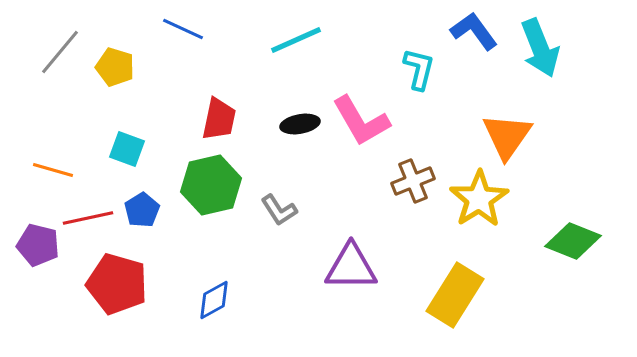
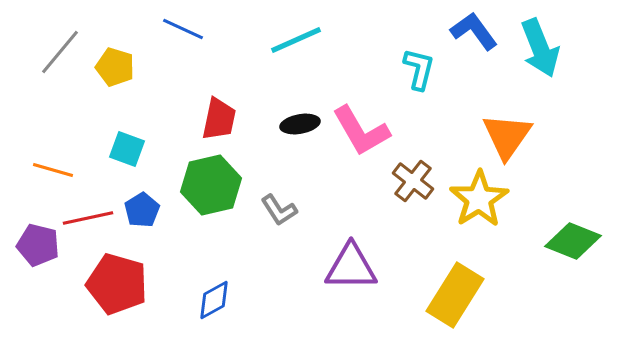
pink L-shape: moved 10 px down
brown cross: rotated 30 degrees counterclockwise
